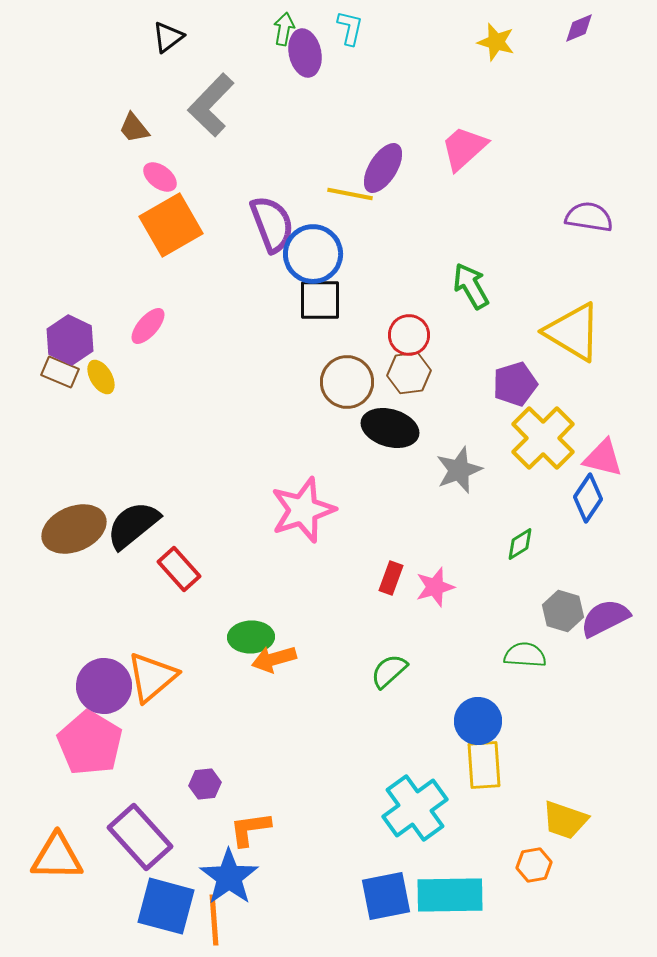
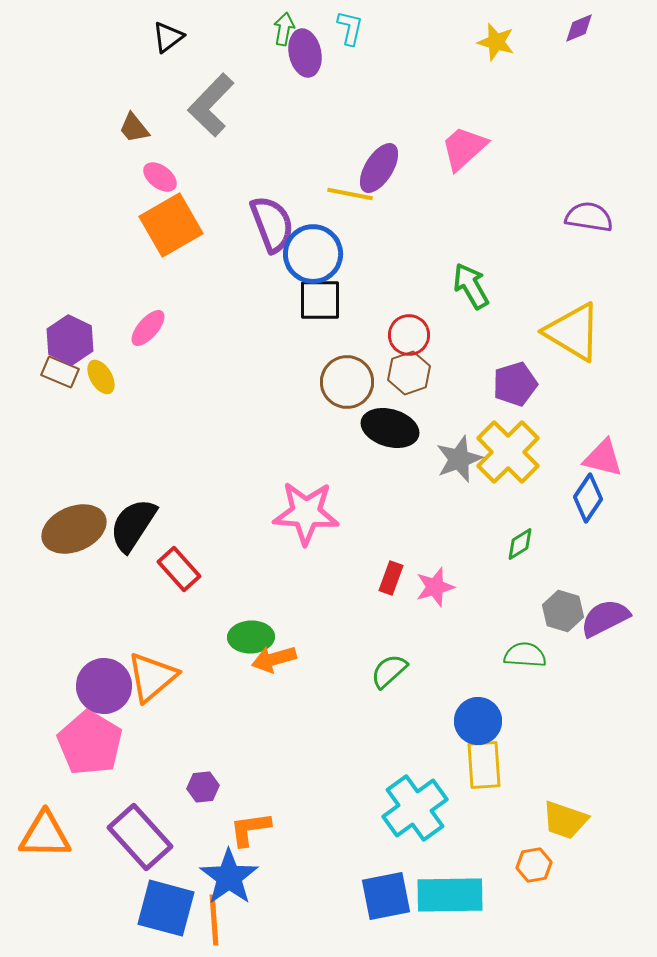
purple ellipse at (383, 168): moved 4 px left
pink ellipse at (148, 326): moved 2 px down
brown hexagon at (409, 373): rotated 12 degrees counterclockwise
yellow cross at (543, 438): moved 35 px left, 14 px down
gray star at (459, 470): moved 11 px up
pink star at (303, 510): moved 3 px right, 3 px down; rotated 22 degrees clockwise
black semicircle at (133, 525): rotated 18 degrees counterclockwise
purple hexagon at (205, 784): moved 2 px left, 3 px down
orange triangle at (57, 857): moved 12 px left, 22 px up
blue square at (166, 906): moved 2 px down
